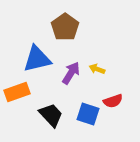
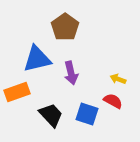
yellow arrow: moved 21 px right, 10 px down
purple arrow: rotated 135 degrees clockwise
red semicircle: rotated 132 degrees counterclockwise
blue square: moved 1 px left
